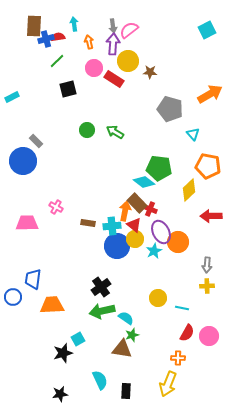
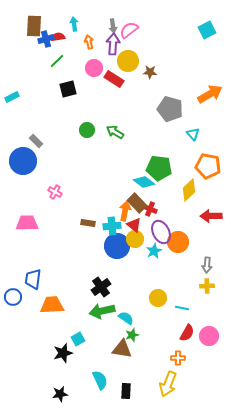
pink cross at (56, 207): moved 1 px left, 15 px up
